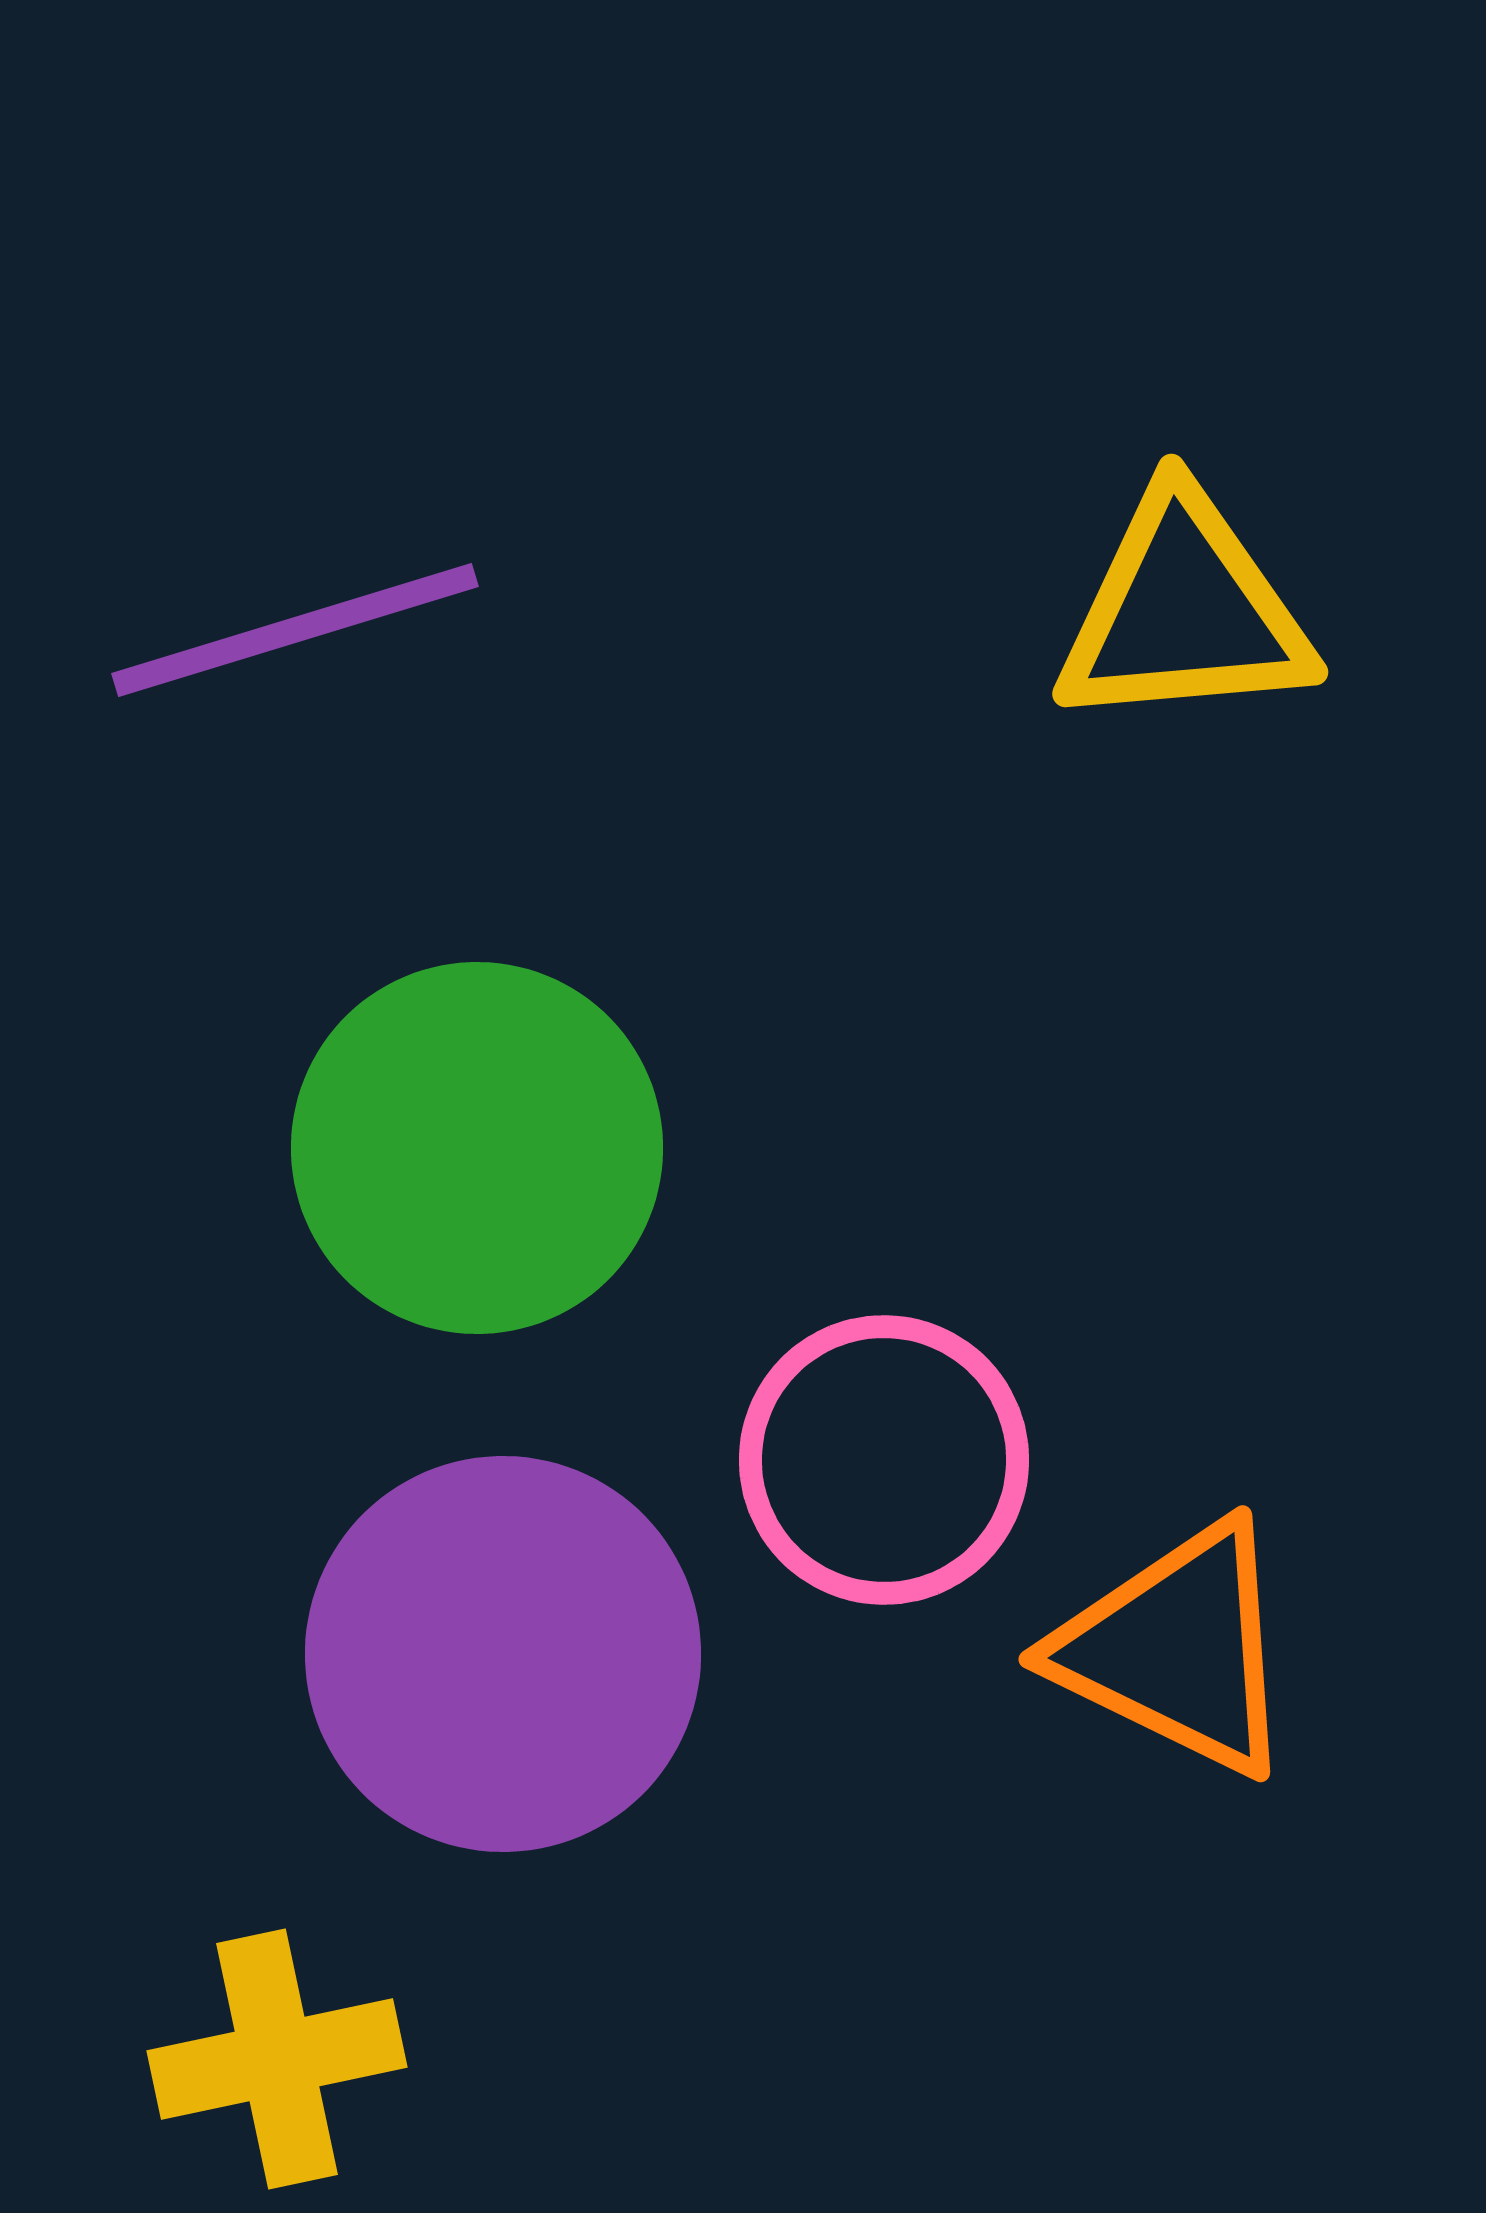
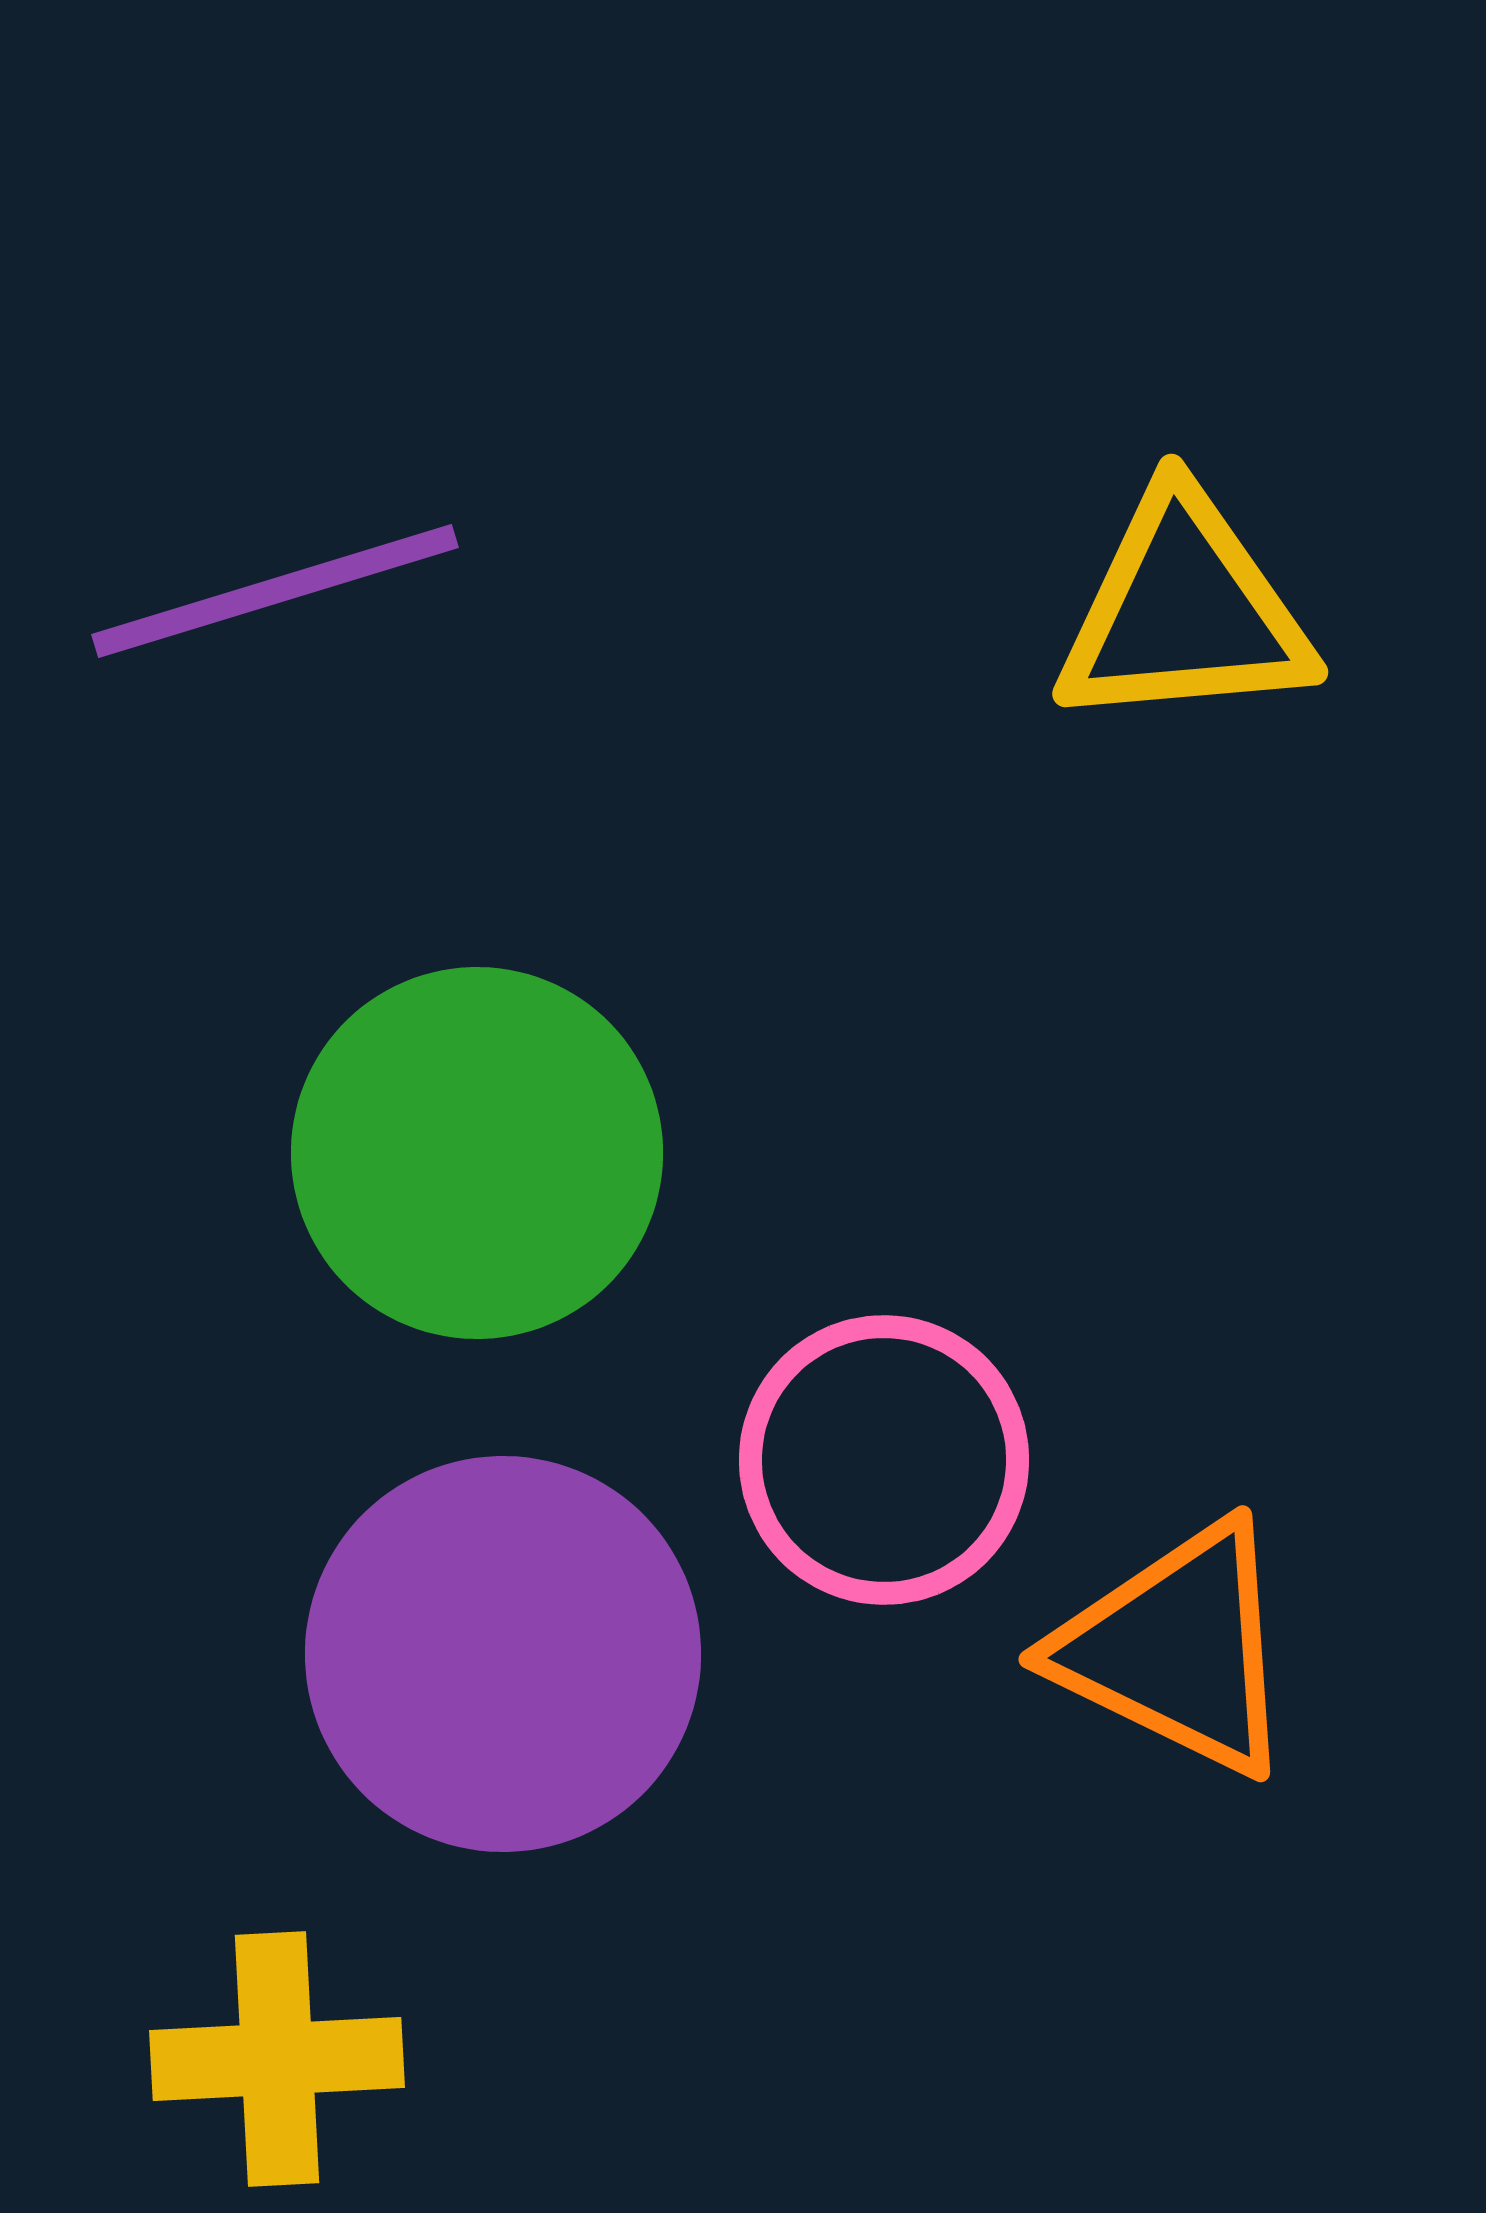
purple line: moved 20 px left, 39 px up
green circle: moved 5 px down
yellow cross: rotated 9 degrees clockwise
